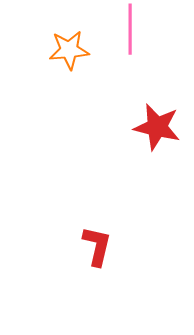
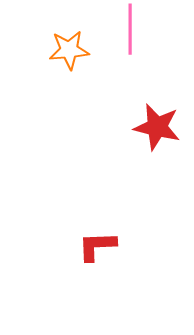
red L-shape: rotated 105 degrees counterclockwise
